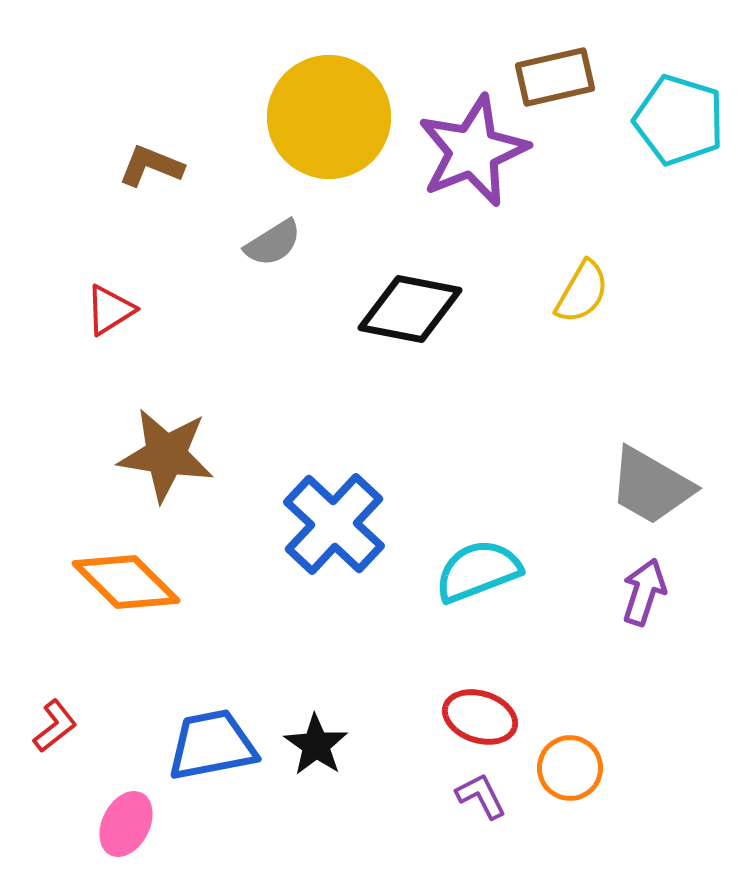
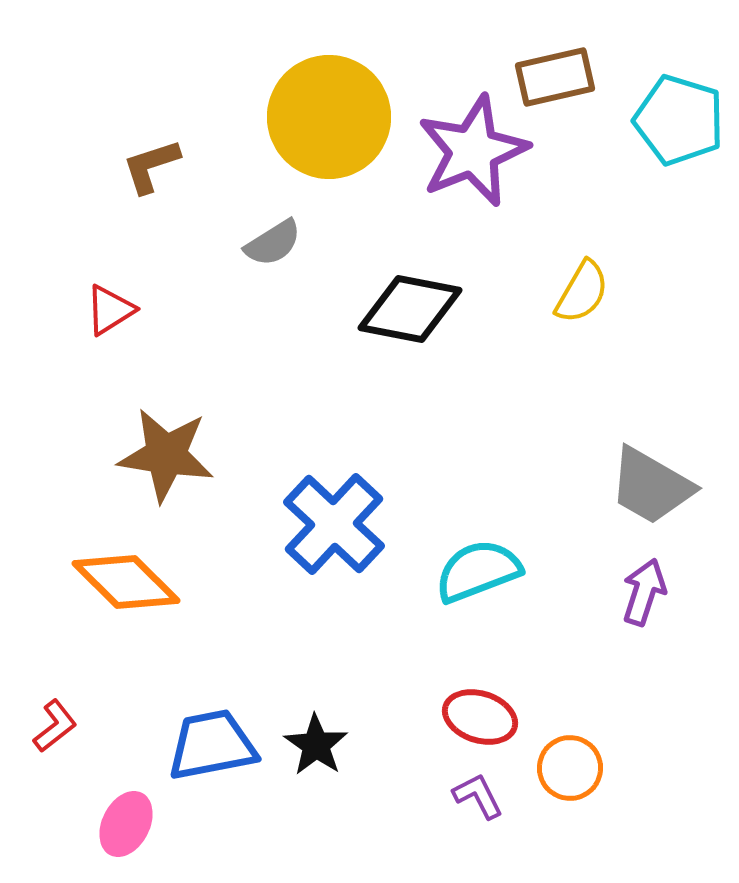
brown L-shape: rotated 40 degrees counterclockwise
purple L-shape: moved 3 px left
